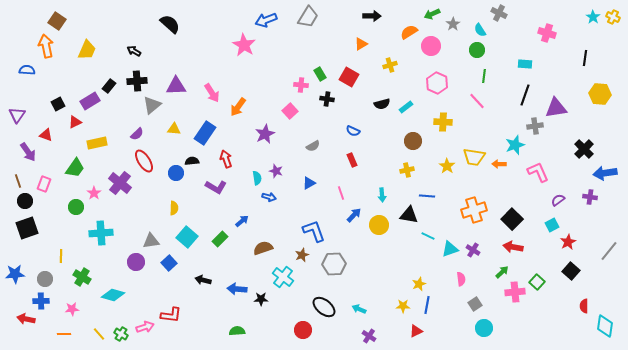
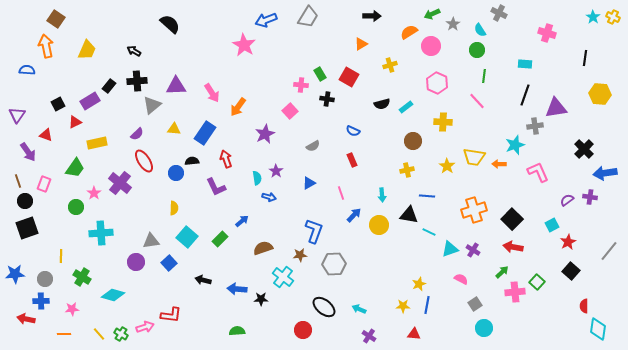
brown square at (57, 21): moved 1 px left, 2 px up
purple star at (276, 171): rotated 16 degrees clockwise
purple L-shape at (216, 187): rotated 35 degrees clockwise
purple semicircle at (558, 200): moved 9 px right
blue L-shape at (314, 231): rotated 40 degrees clockwise
cyan line at (428, 236): moved 1 px right, 4 px up
brown star at (302, 255): moved 2 px left; rotated 16 degrees clockwise
pink semicircle at (461, 279): rotated 56 degrees counterclockwise
cyan diamond at (605, 326): moved 7 px left, 3 px down
red triangle at (416, 331): moved 2 px left, 3 px down; rotated 32 degrees clockwise
